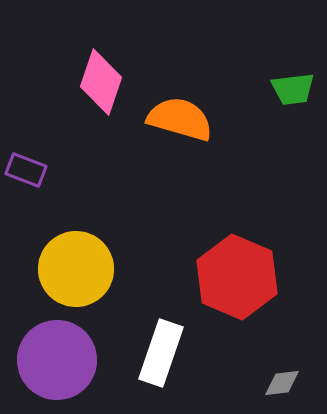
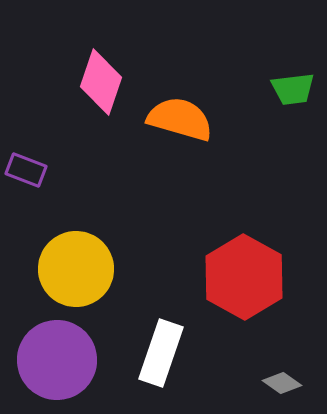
red hexagon: moved 7 px right; rotated 6 degrees clockwise
gray diamond: rotated 42 degrees clockwise
